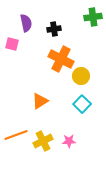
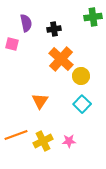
orange cross: rotated 15 degrees clockwise
orange triangle: rotated 24 degrees counterclockwise
